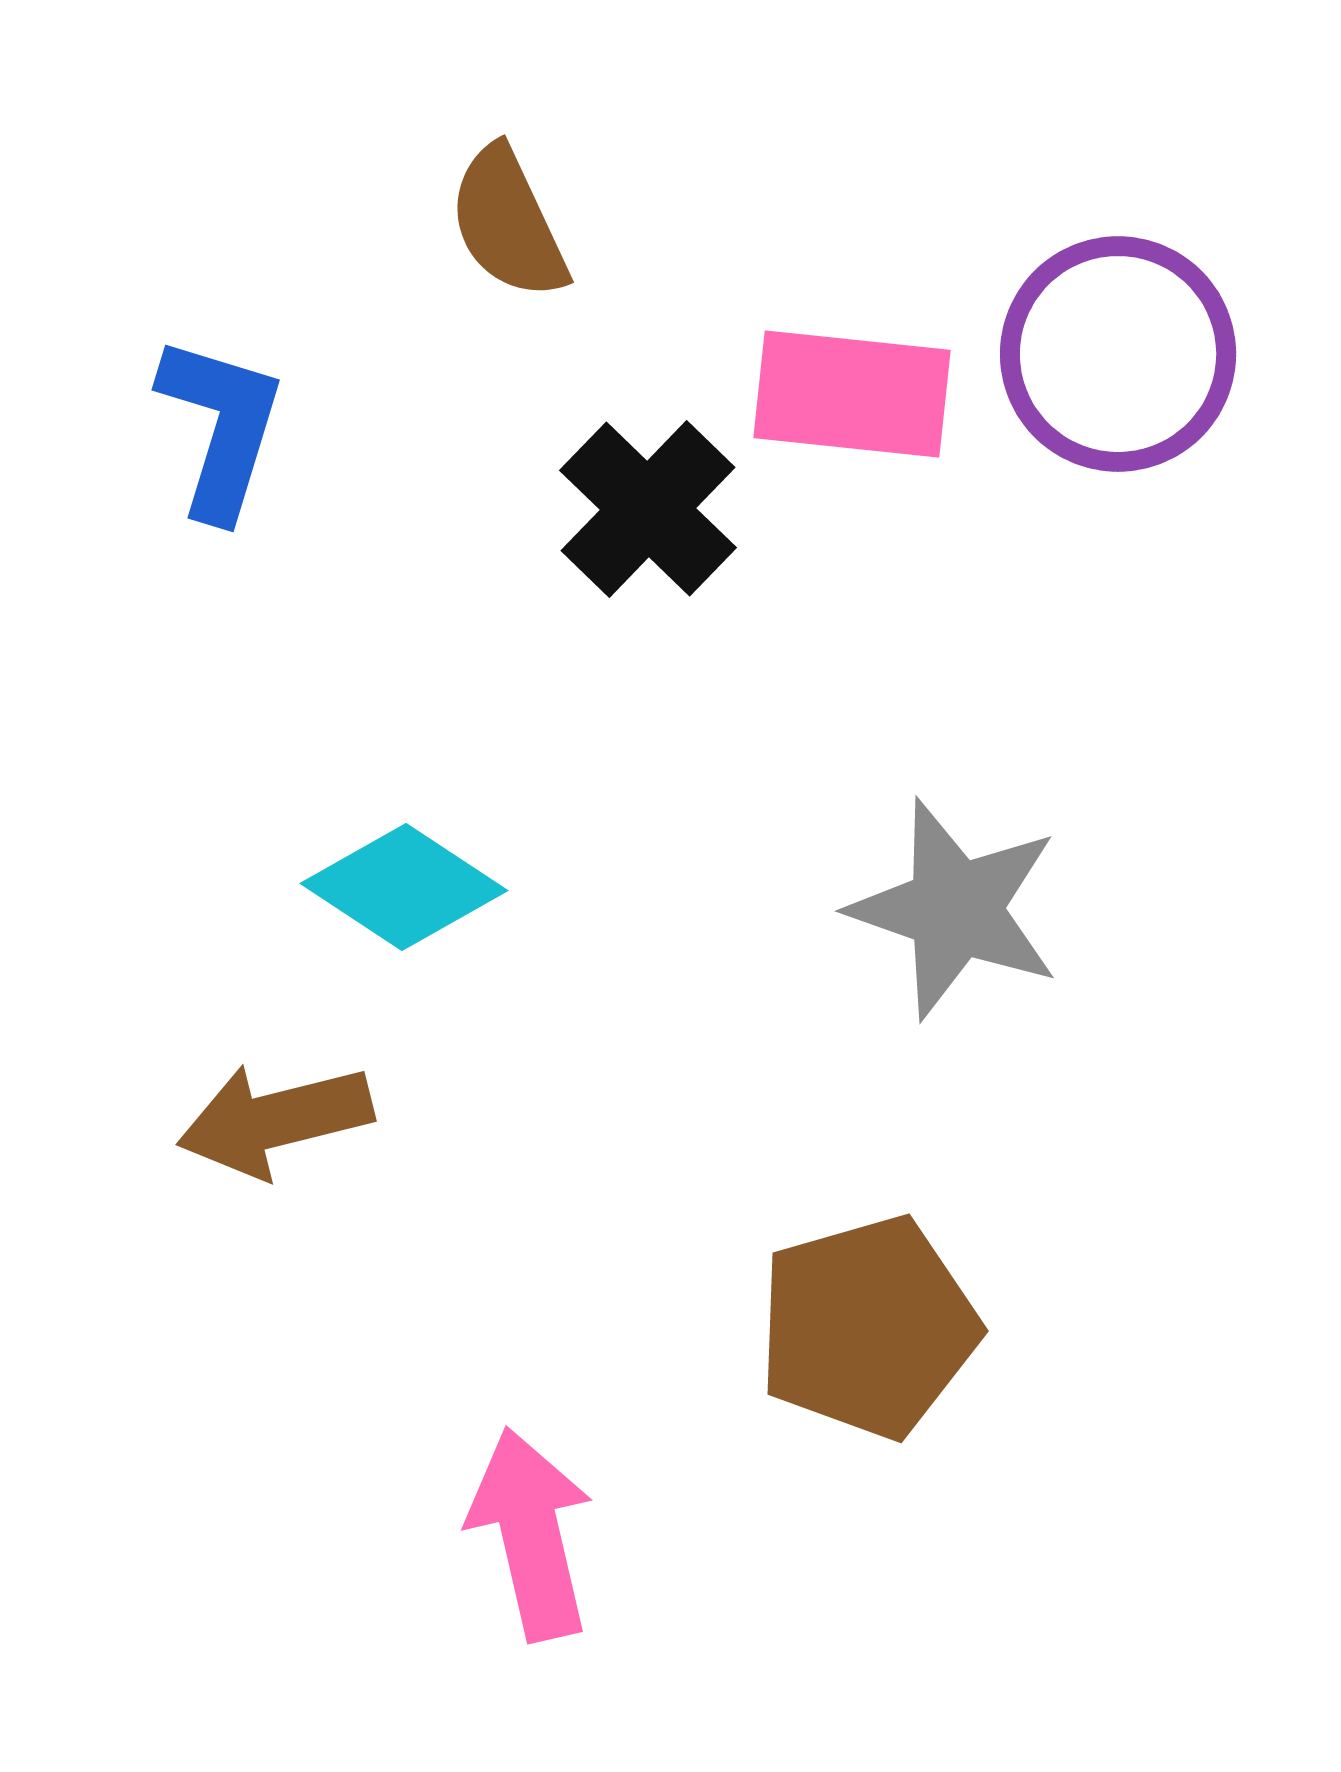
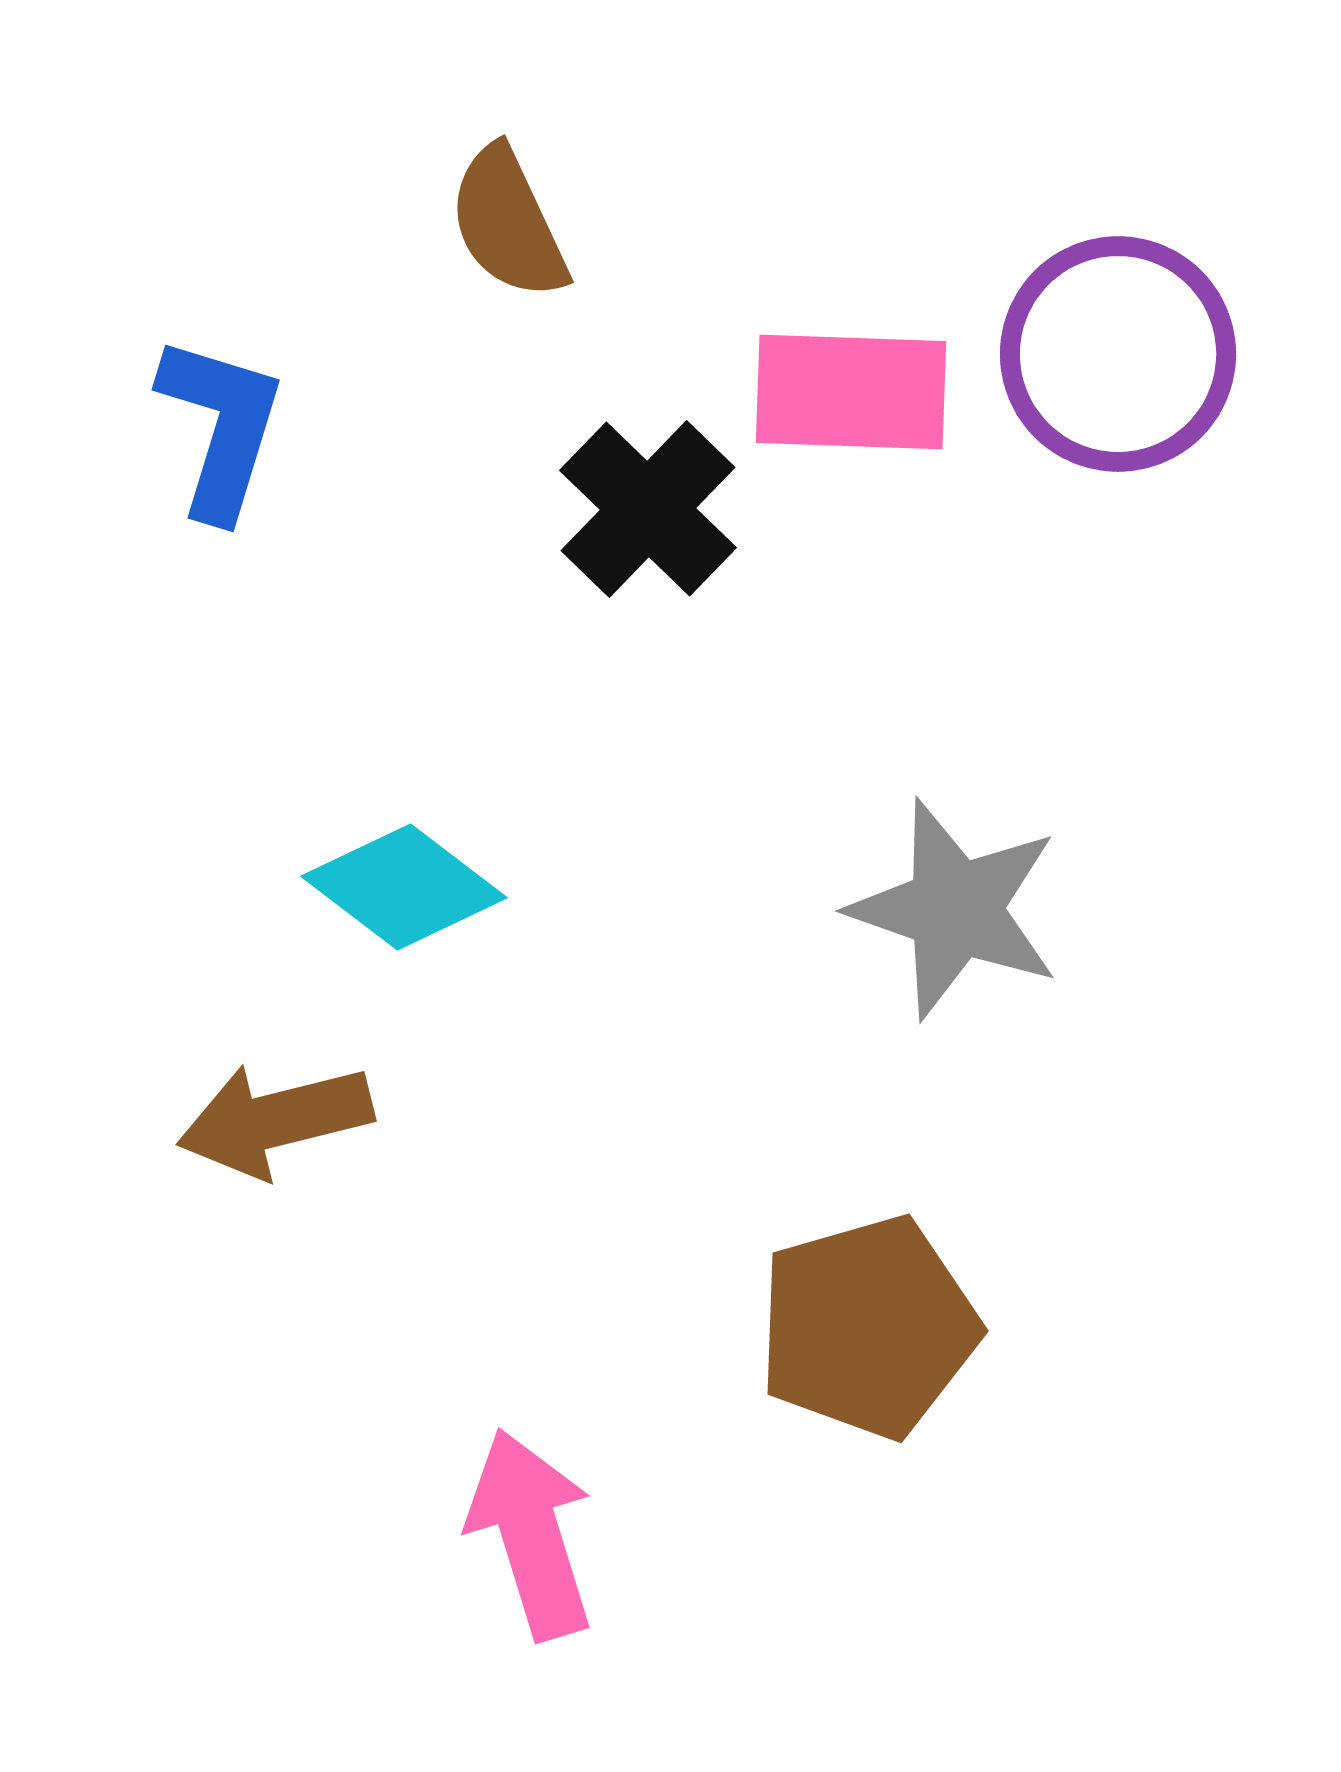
pink rectangle: moved 1 px left, 2 px up; rotated 4 degrees counterclockwise
cyan diamond: rotated 4 degrees clockwise
pink arrow: rotated 4 degrees counterclockwise
